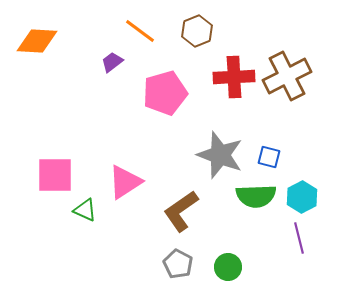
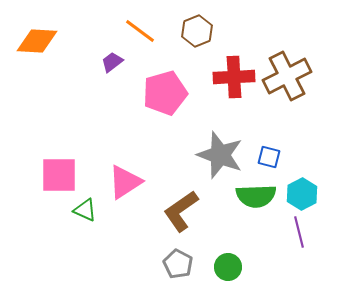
pink square: moved 4 px right
cyan hexagon: moved 3 px up
purple line: moved 6 px up
